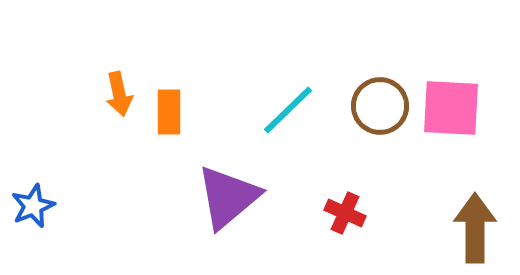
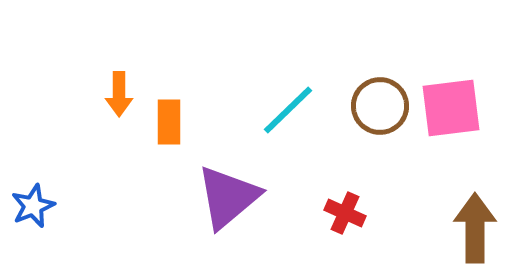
orange arrow: rotated 12 degrees clockwise
pink square: rotated 10 degrees counterclockwise
orange rectangle: moved 10 px down
